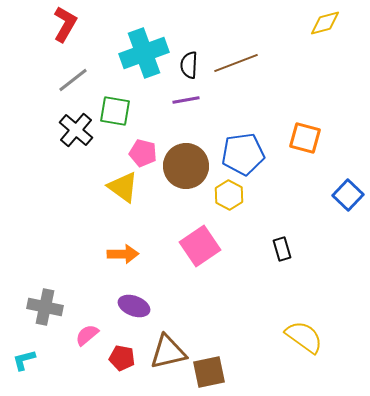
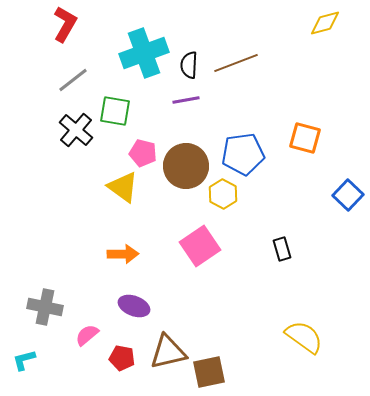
yellow hexagon: moved 6 px left, 1 px up
